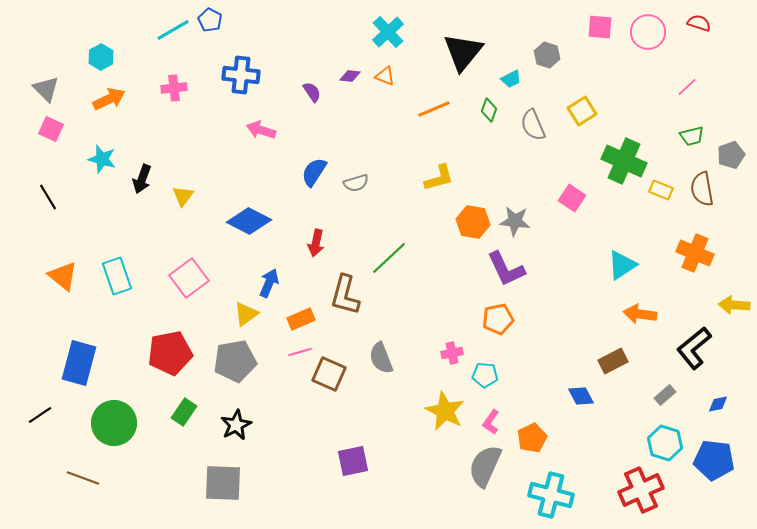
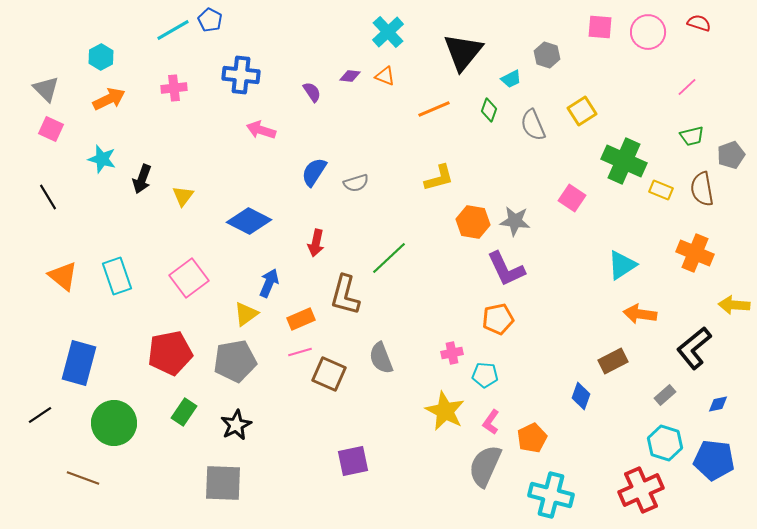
blue diamond at (581, 396): rotated 48 degrees clockwise
